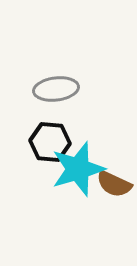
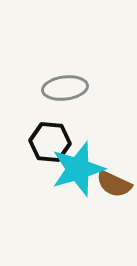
gray ellipse: moved 9 px right, 1 px up
